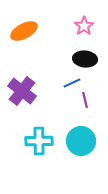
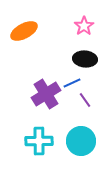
purple cross: moved 24 px right, 3 px down; rotated 20 degrees clockwise
purple line: rotated 21 degrees counterclockwise
